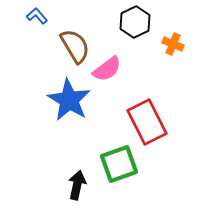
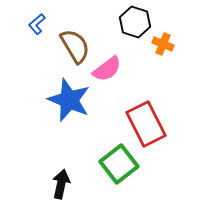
blue L-shape: moved 8 px down; rotated 90 degrees counterclockwise
black hexagon: rotated 16 degrees counterclockwise
orange cross: moved 10 px left
blue star: rotated 9 degrees counterclockwise
red rectangle: moved 1 px left, 2 px down
green square: rotated 18 degrees counterclockwise
black arrow: moved 16 px left, 1 px up
